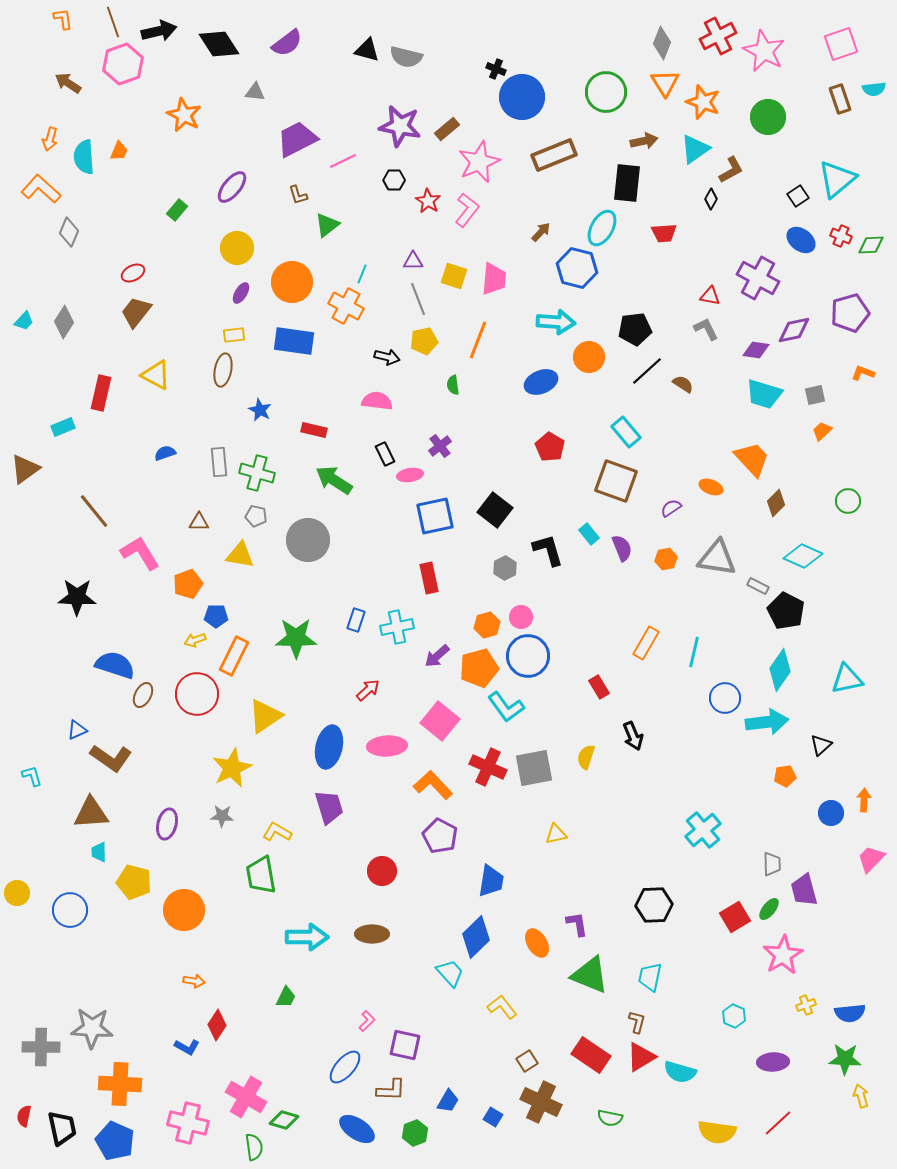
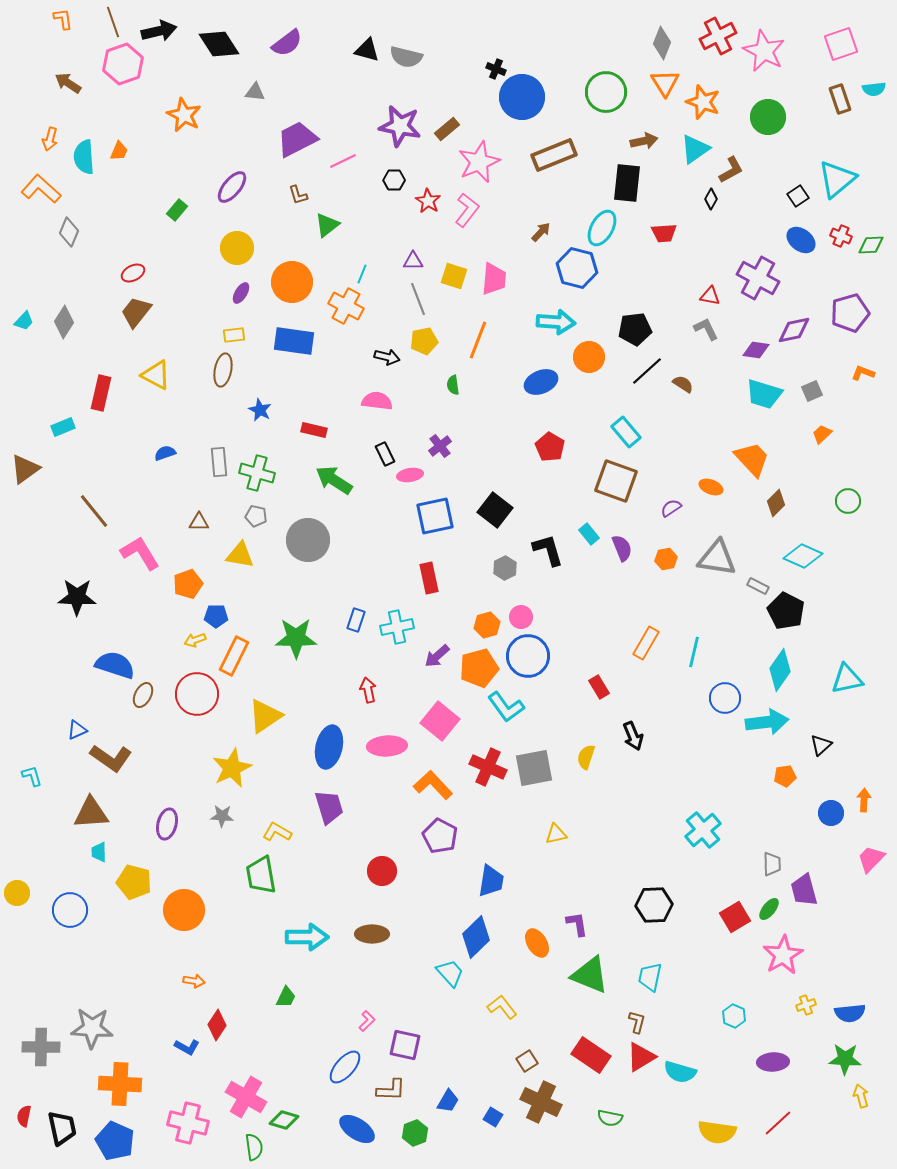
gray square at (815, 395): moved 3 px left, 4 px up; rotated 10 degrees counterclockwise
orange trapezoid at (822, 431): moved 3 px down
red arrow at (368, 690): rotated 60 degrees counterclockwise
